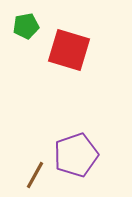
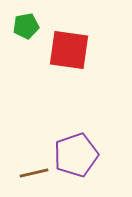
red square: rotated 9 degrees counterclockwise
brown line: moved 1 px left, 2 px up; rotated 48 degrees clockwise
